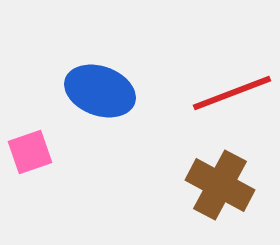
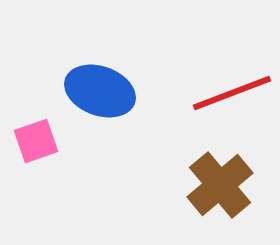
pink square: moved 6 px right, 11 px up
brown cross: rotated 22 degrees clockwise
